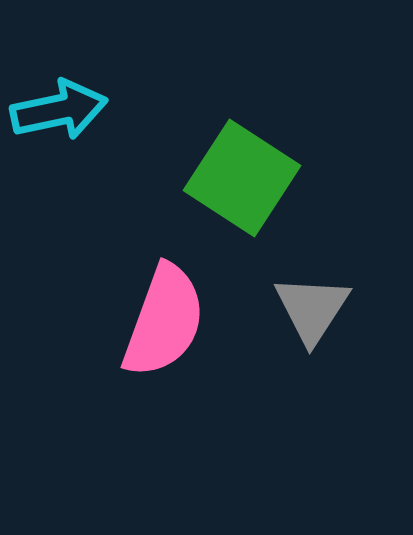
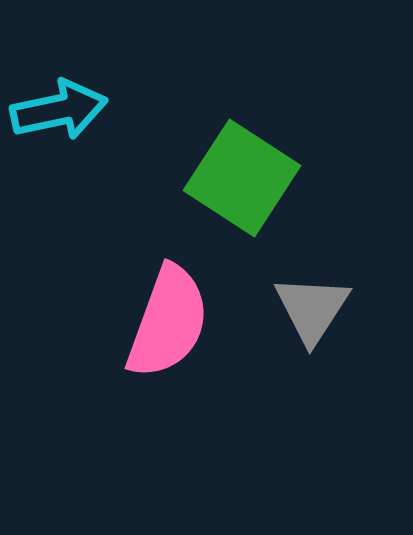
pink semicircle: moved 4 px right, 1 px down
